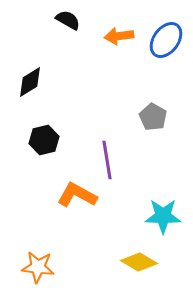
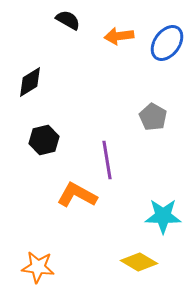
blue ellipse: moved 1 px right, 3 px down
